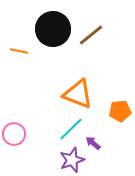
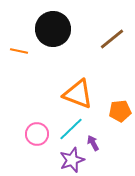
brown line: moved 21 px right, 4 px down
pink circle: moved 23 px right
purple arrow: rotated 21 degrees clockwise
